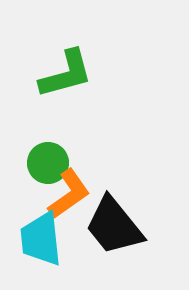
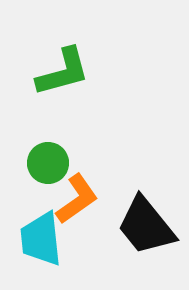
green L-shape: moved 3 px left, 2 px up
orange L-shape: moved 8 px right, 5 px down
black trapezoid: moved 32 px right
